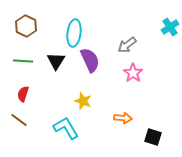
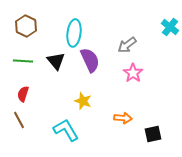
cyan cross: rotated 18 degrees counterclockwise
black triangle: rotated 12 degrees counterclockwise
brown line: rotated 24 degrees clockwise
cyan L-shape: moved 2 px down
black square: moved 3 px up; rotated 30 degrees counterclockwise
